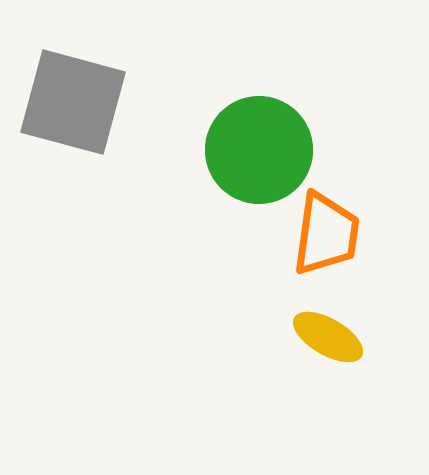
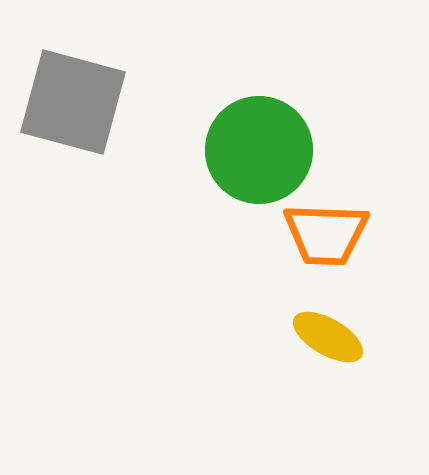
orange trapezoid: rotated 84 degrees clockwise
